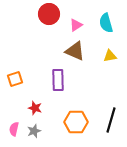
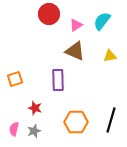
cyan semicircle: moved 4 px left, 2 px up; rotated 54 degrees clockwise
